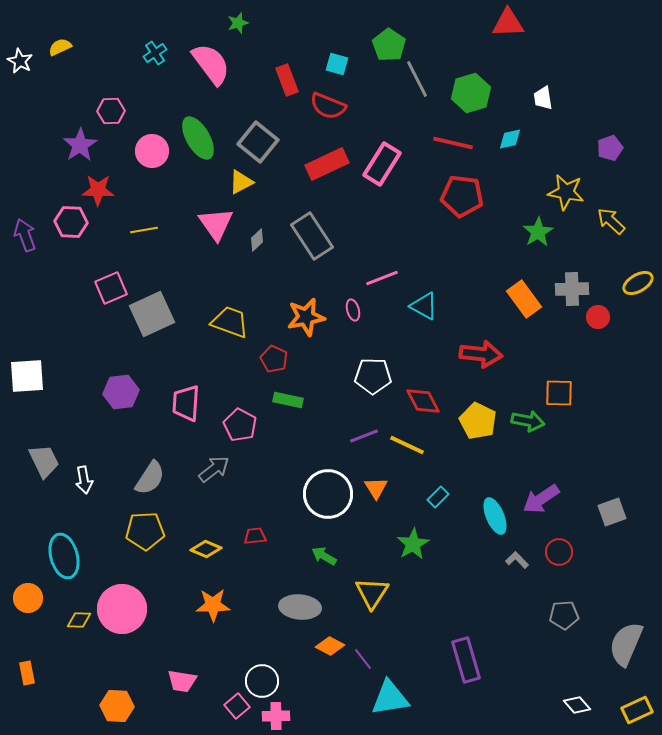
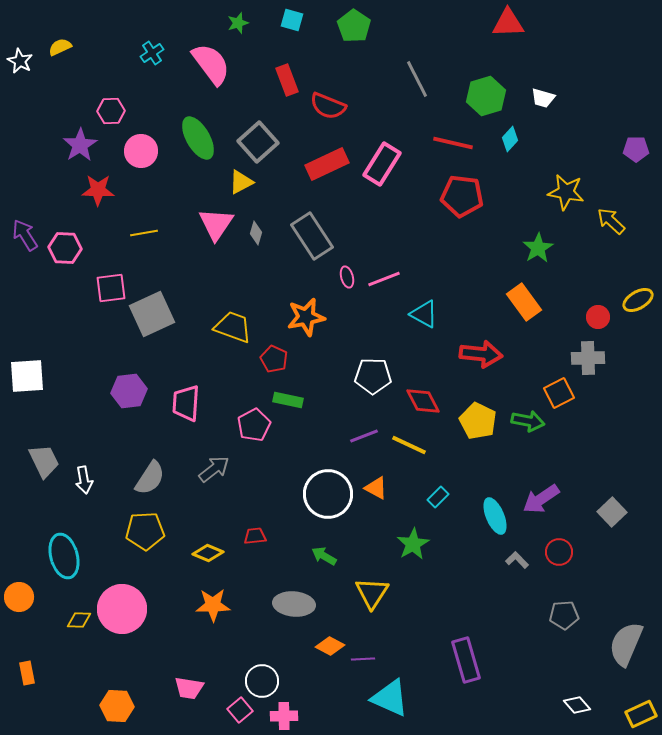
green pentagon at (389, 45): moved 35 px left, 19 px up
cyan cross at (155, 53): moved 3 px left
cyan square at (337, 64): moved 45 px left, 44 px up
green hexagon at (471, 93): moved 15 px right, 3 px down
white trapezoid at (543, 98): rotated 65 degrees counterclockwise
cyan diamond at (510, 139): rotated 35 degrees counterclockwise
gray square at (258, 142): rotated 9 degrees clockwise
purple pentagon at (610, 148): moved 26 px right, 1 px down; rotated 20 degrees clockwise
pink circle at (152, 151): moved 11 px left
pink hexagon at (71, 222): moved 6 px left, 26 px down
pink triangle at (216, 224): rotated 9 degrees clockwise
yellow line at (144, 230): moved 3 px down
green star at (538, 232): moved 16 px down
purple arrow at (25, 235): rotated 12 degrees counterclockwise
gray diamond at (257, 240): moved 1 px left, 7 px up; rotated 30 degrees counterclockwise
pink line at (382, 278): moved 2 px right, 1 px down
yellow ellipse at (638, 283): moved 17 px down
pink square at (111, 288): rotated 16 degrees clockwise
gray cross at (572, 289): moved 16 px right, 69 px down
orange rectangle at (524, 299): moved 3 px down
cyan triangle at (424, 306): moved 8 px down
pink ellipse at (353, 310): moved 6 px left, 33 px up
yellow trapezoid at (230, 322): moved 3 px right, 5 px down
purple hexagon at (121, 392): moved 8 px right, 1 px up
orange square at (559, 393): rotated 28 degrees counterclockwise
pink pentagon at (240, 425): moved 14 px right; rotated 16 degrees clockwise
yellow line at (407, 445): moved 2 px right
orange triangle at (376, 488): rotated 30 degrees counterclockwise
gray square at (612, 512): rotated 24 degrees counterclockwise
yellow diamond at (206, 549): moved 2 px right, 4 px down
orange circle at (28, 598): moved 9 px left, 1 px up
gray ellipse at (300, 607): moved 6 px left, 3 px up
purple line at (363, 659): rotated 55 degrees counterclockwise
pink trapezoid at (182, 681): moved 7 px right, 7 px down
cyan triangle at (390, 698): rotated 33 degrees clockwise
pink square at (237, 706): moved 3 px right, 4 px down
yellow rectangle at (637, 710): moved 4 px right, 4 px down
pink cross at (276, 716): moved 8 px right
